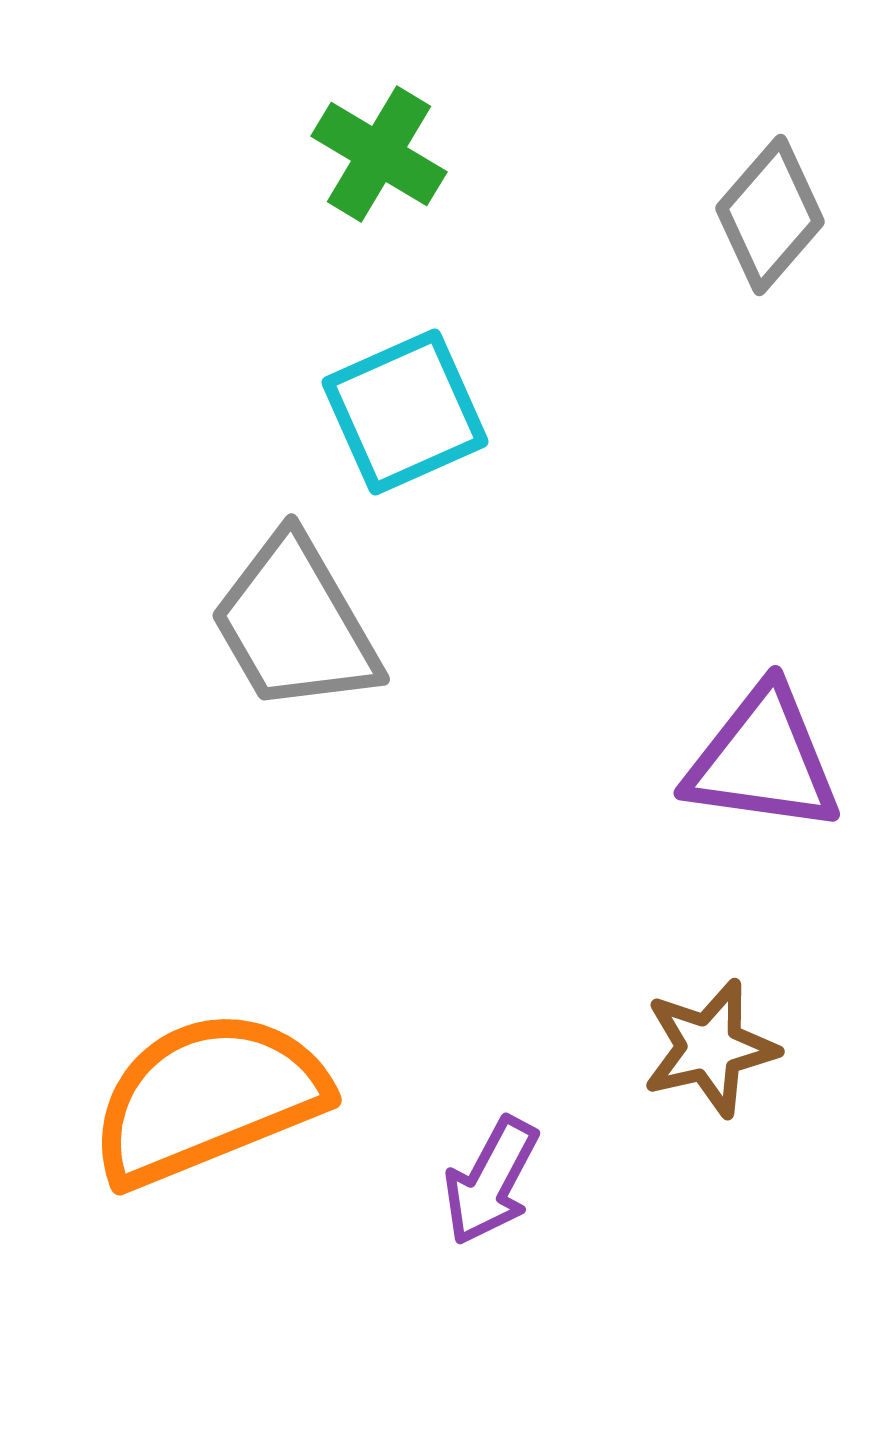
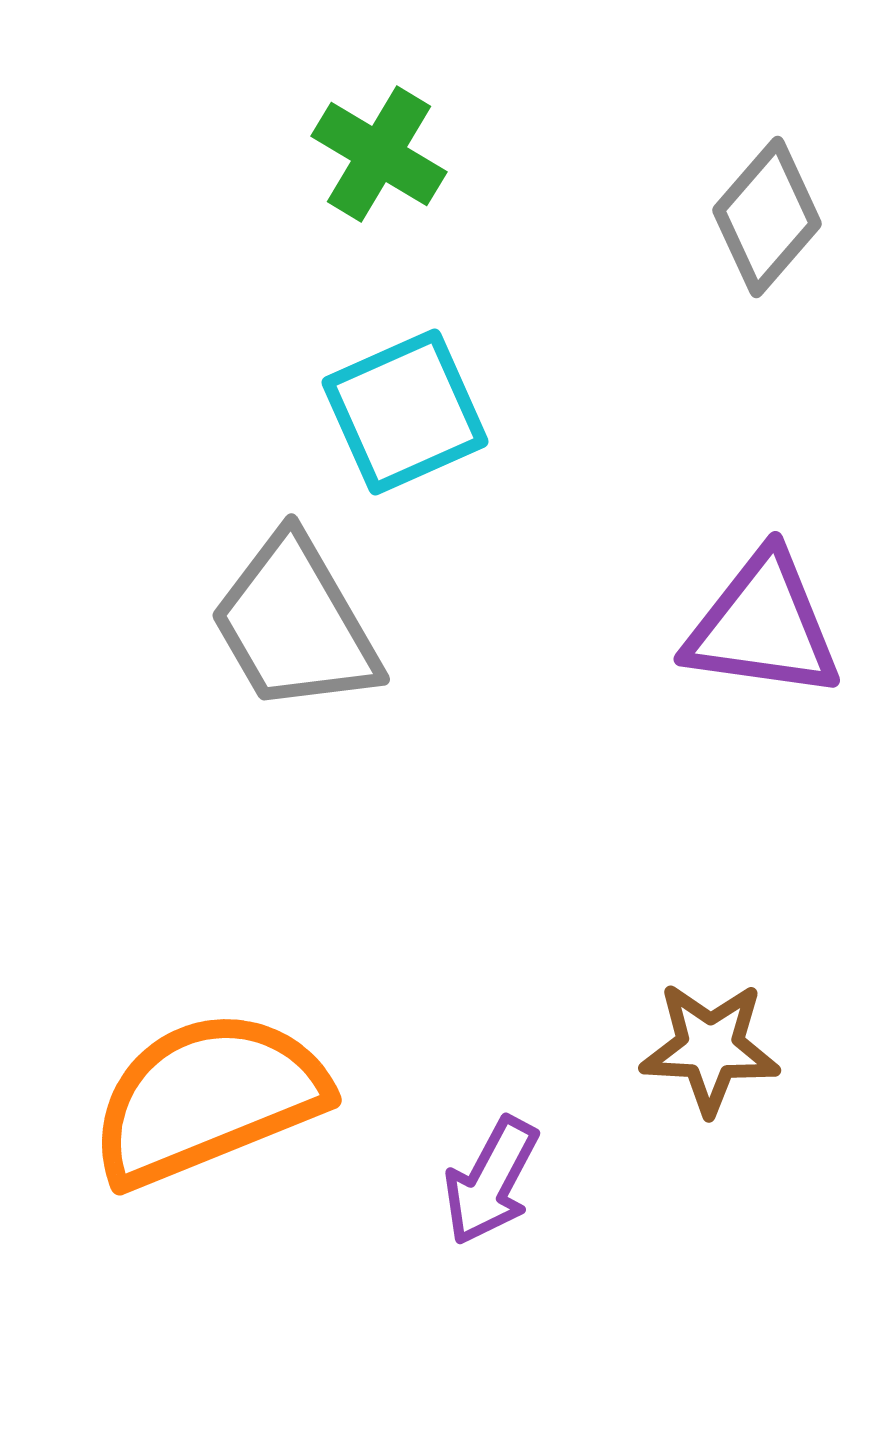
gray diamond: moved 3 px left, 2 px down
purple triangle: moved 134 px up
brown star: rotated 16 degrees clockwise
